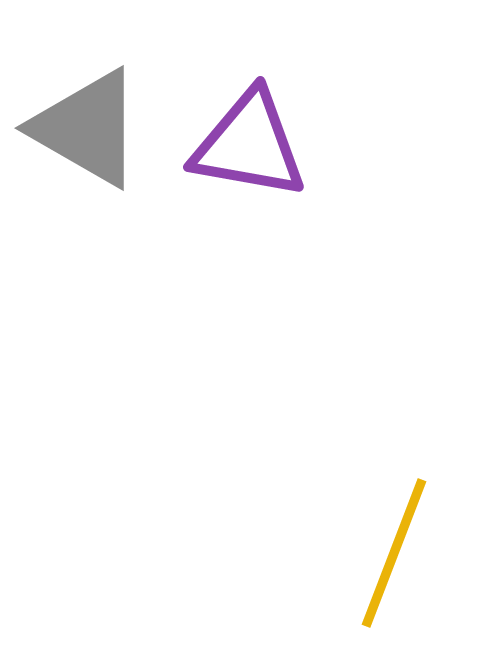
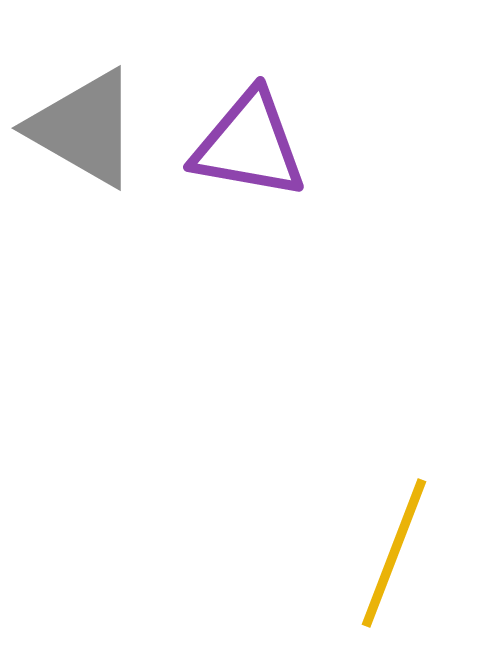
gray triangle: moved 3 px left
